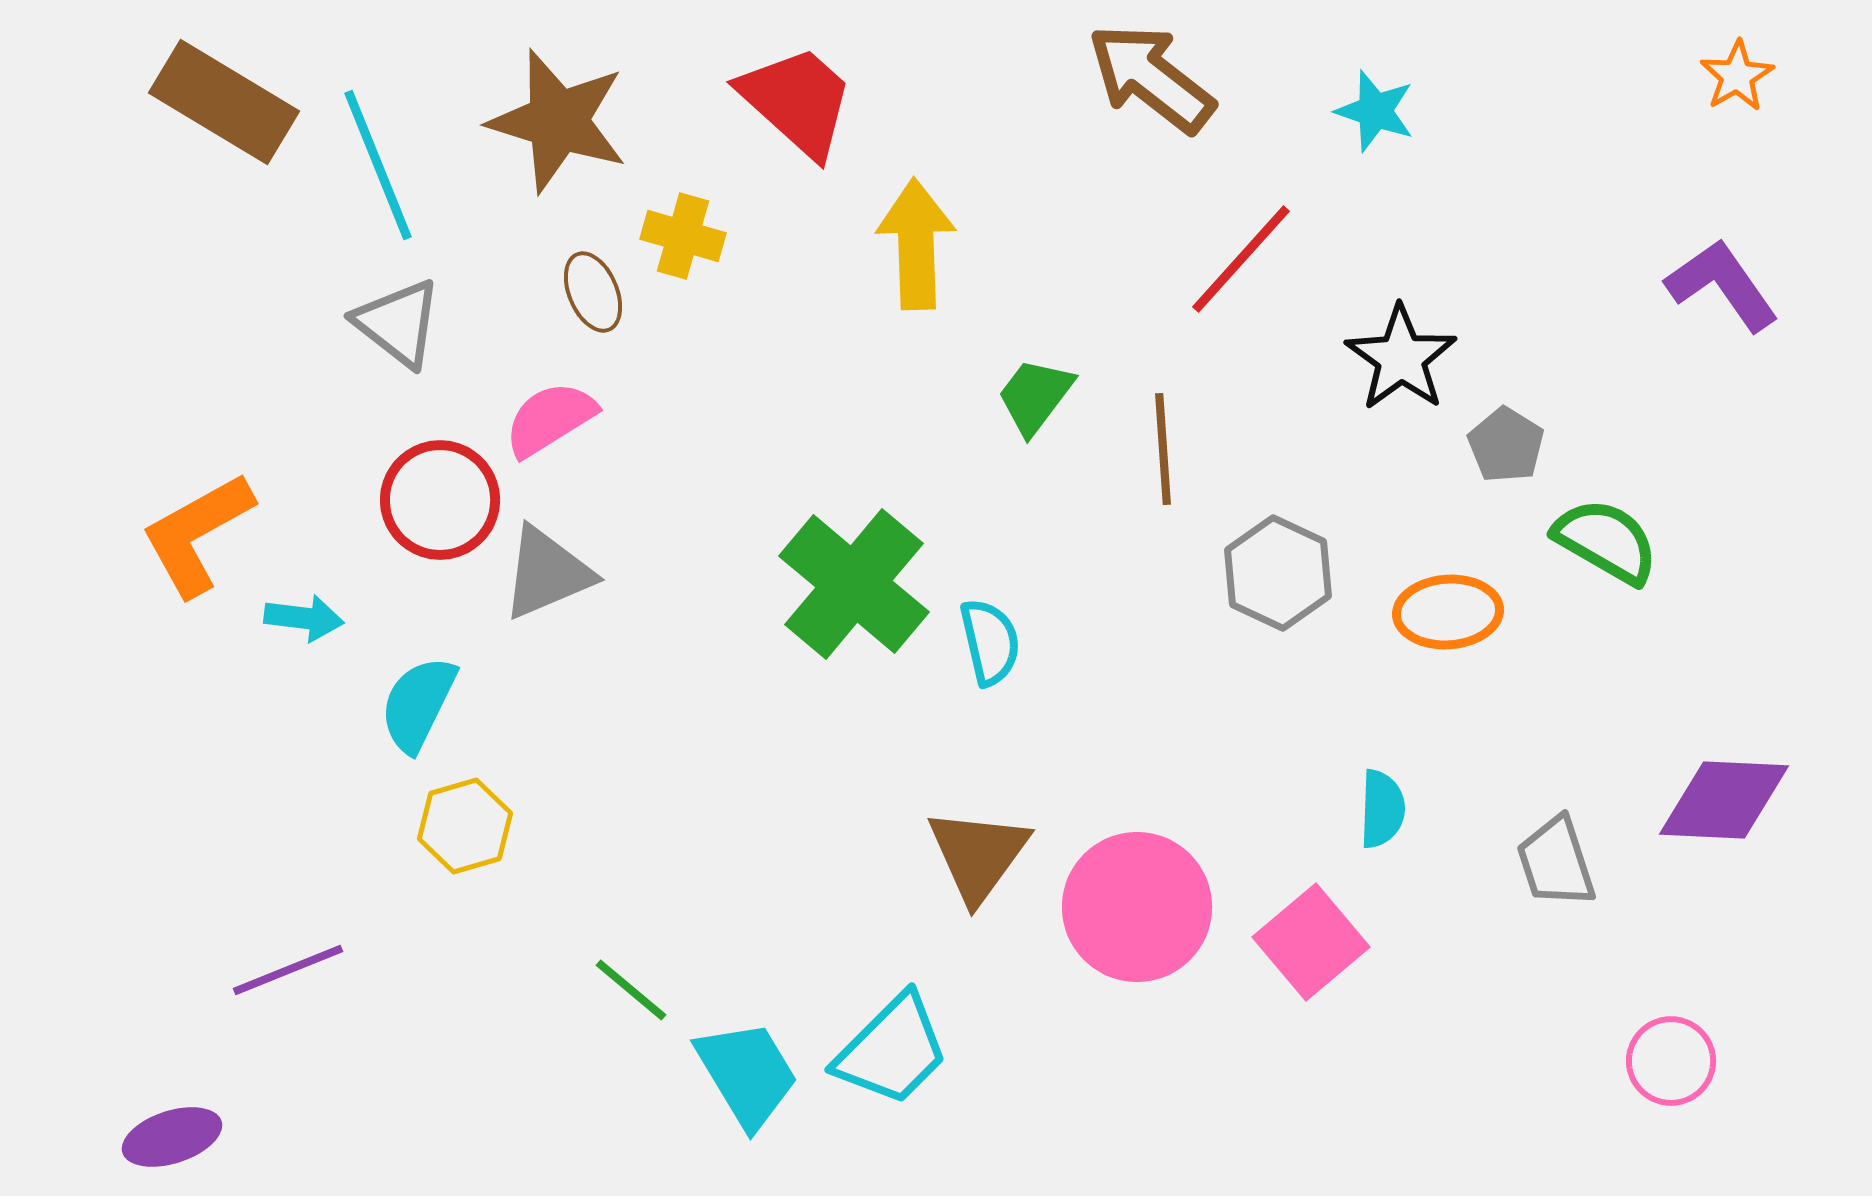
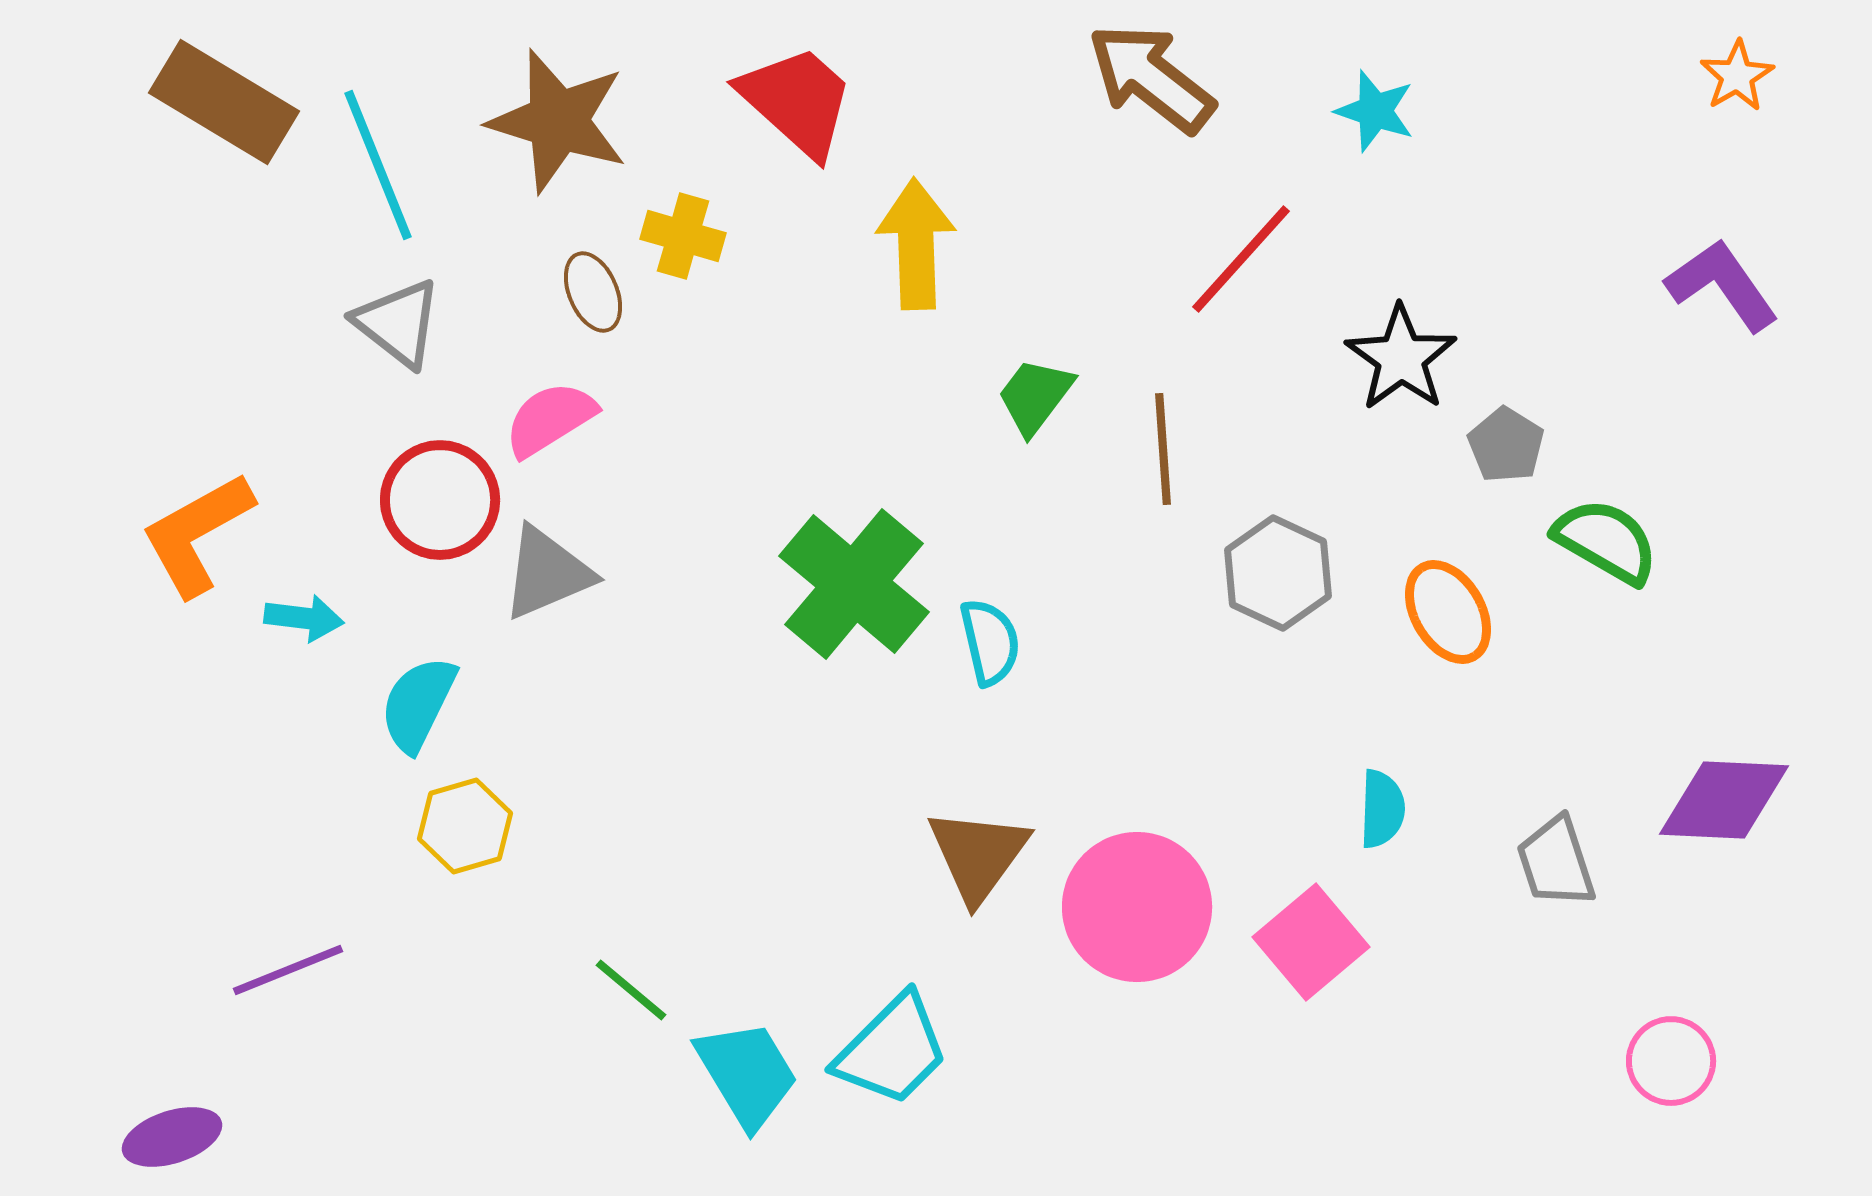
orange ellipse at (1448, 612): rotated 64 degrees clockwise
